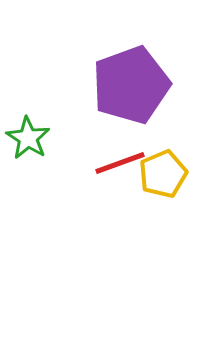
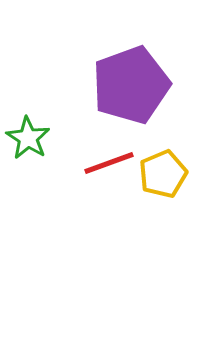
red line: moved 11 px left
